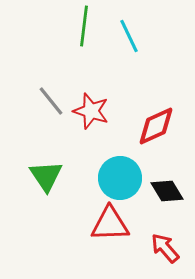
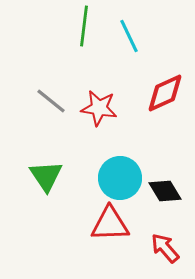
gray line: rotated 12 degrees counterclockwise
red star: moved 8 px right, 3 px up; rotated 9 degrees counterclockwise
red diamond: moved 9 px right, 33 px up
black diamond: moved 2 px left
